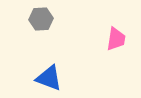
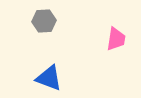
gray hexagon: moved 3 px right, 2 px down
